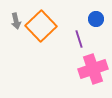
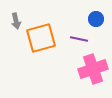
orange square: moved 12 px down; rotated 28 degrees clockwise
purple line: rotated 60 degrees counterclockwise
